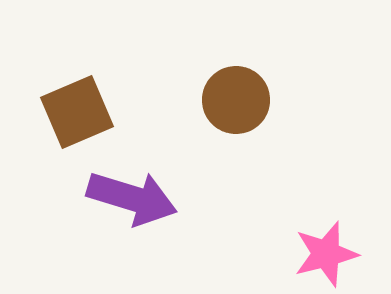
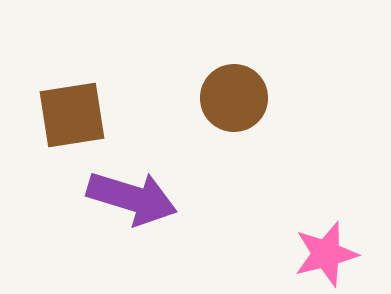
brown circle: moved 2 px left, 2 px up
brown square: moved 5 px left, 3 px down; rotated 14 degrees clockwise
